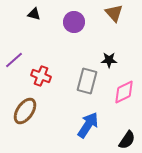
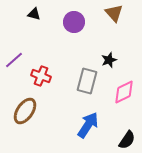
black star: rotated 21 degrees counterclockwise
